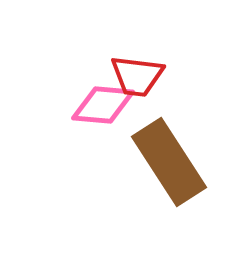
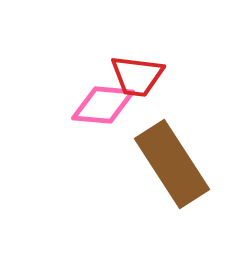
brown rectangle: moved 3 px right, 2 px down
